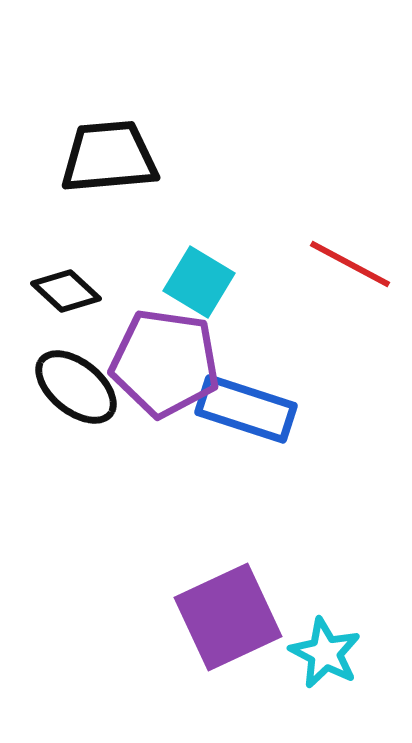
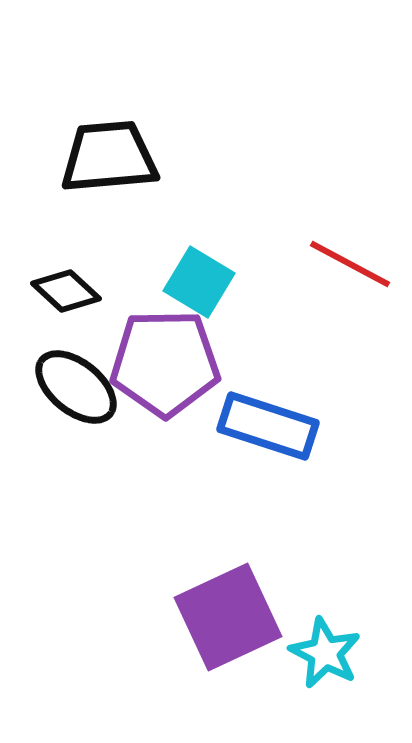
purple pentagon: rotated 9 degrees counterclockwise
blue rectangle: moved 22 px right, 17 px down
